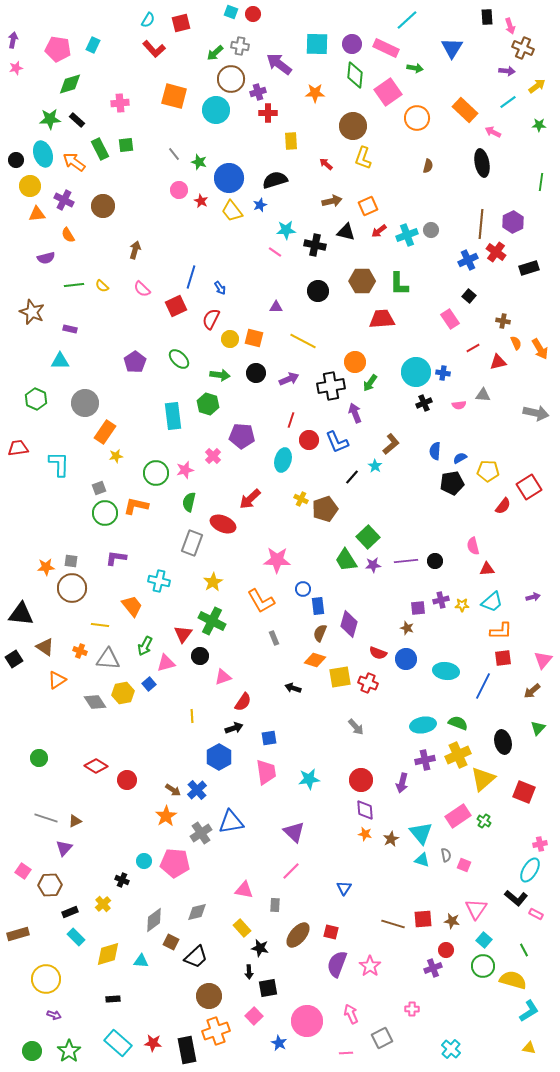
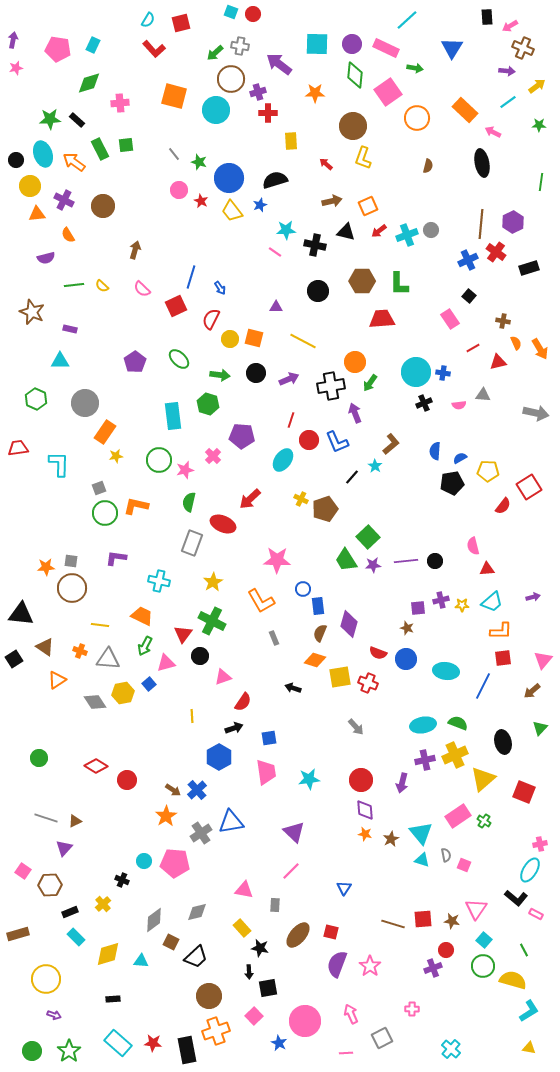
pink arrow at (510, 26): rotated 77 degrees clockwise
green diamond at (70, 84): moved 19 px right, 1 px up
cyan ellipse at (283, 460): rotated 20 degrees clockwise
green circle at (156, 473): moved 3 px right, 13 px up
orange trapezoid at (132, 606): moved 10 px right, 10 px down; rotated 25 degrees counterclockwise
green triangle at (538, 728): moved 2 px right
yellow cross at (458, 755): moved 3 px left
pink circle at (307, 1021): moved 2 px left
